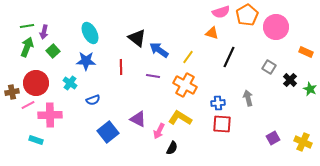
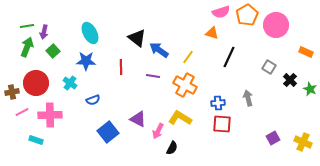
pink circle: moved 2 px up
pink line: moved 6 px left, 7 px down
pink arrow: moved 1 px left
